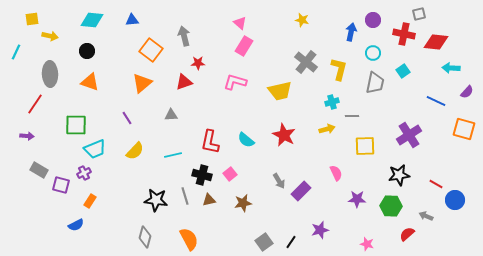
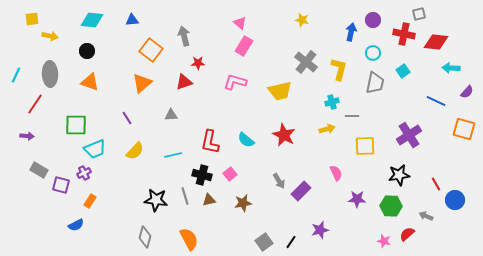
cyan line at (16, 52): moved 23 px down
red line at (436, 184): rotated 32 degrees clockwise
pink star at (367, 244): moved 17 px right, 3 px up
